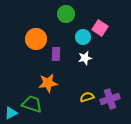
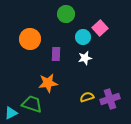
pink square: rotated 14 degrees clockwise
orange circle: moved 6 px left
